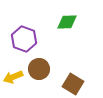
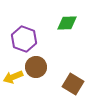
green diamond: moved 1 px down
brown circle: moved 3 px left, 2 px up
